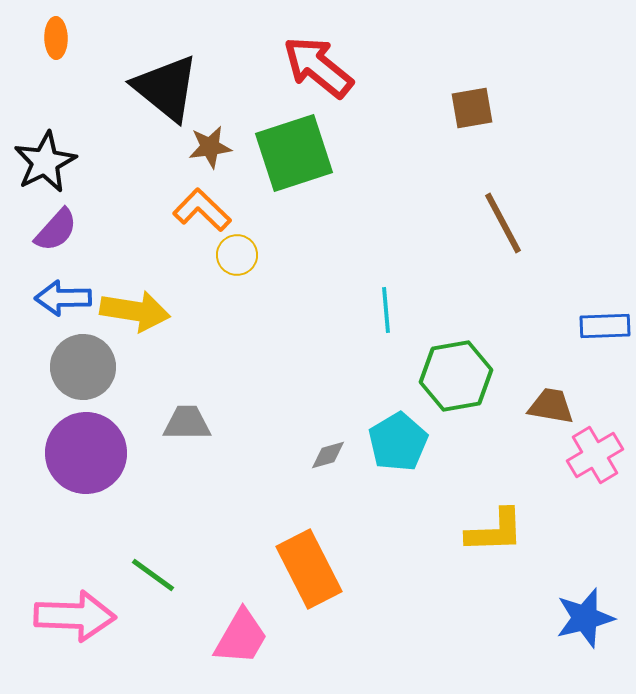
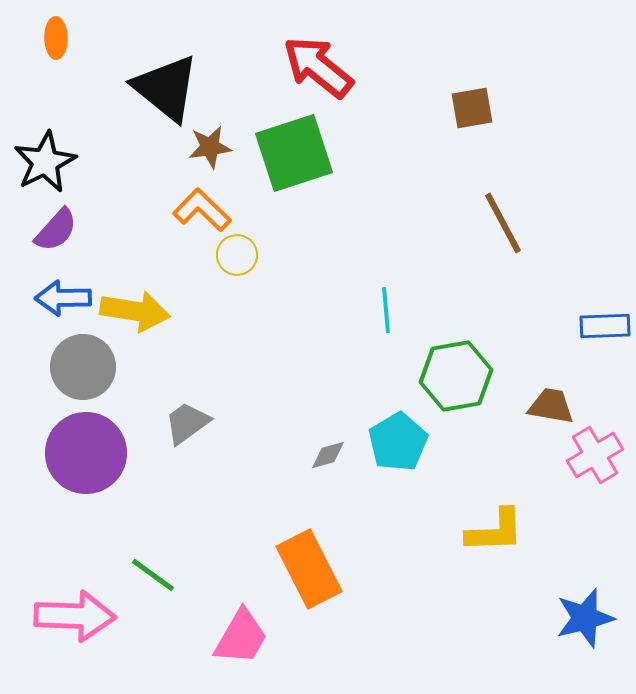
gray trapezoid: rotated 36 degrees counterclockwise
